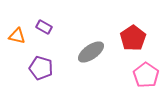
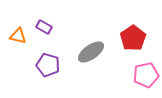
orange triangle: moved 1 px right
purple pentagon: moved 7 px right, 3 px up
pink pentagon: rotated 25 degrees clockwise
